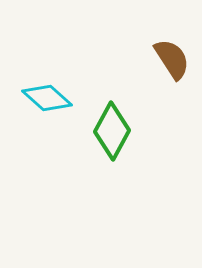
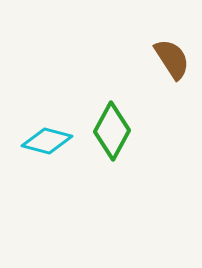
cyan diamond: moved 43 px down; rotated 27 degrees counterclockwise
